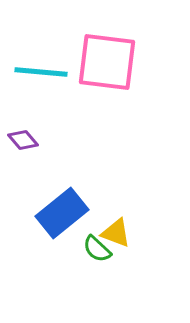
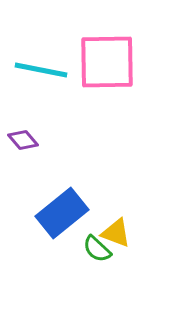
pink square: rotated 8 degrees counterclockwise
cyan line: moved 2 px up; rotated 6 degrees clockwise
